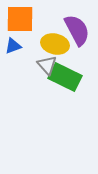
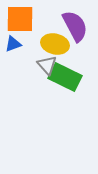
purple semicircle: moved 2 px left, 4 px up
blue triangle: moved 2 px up
